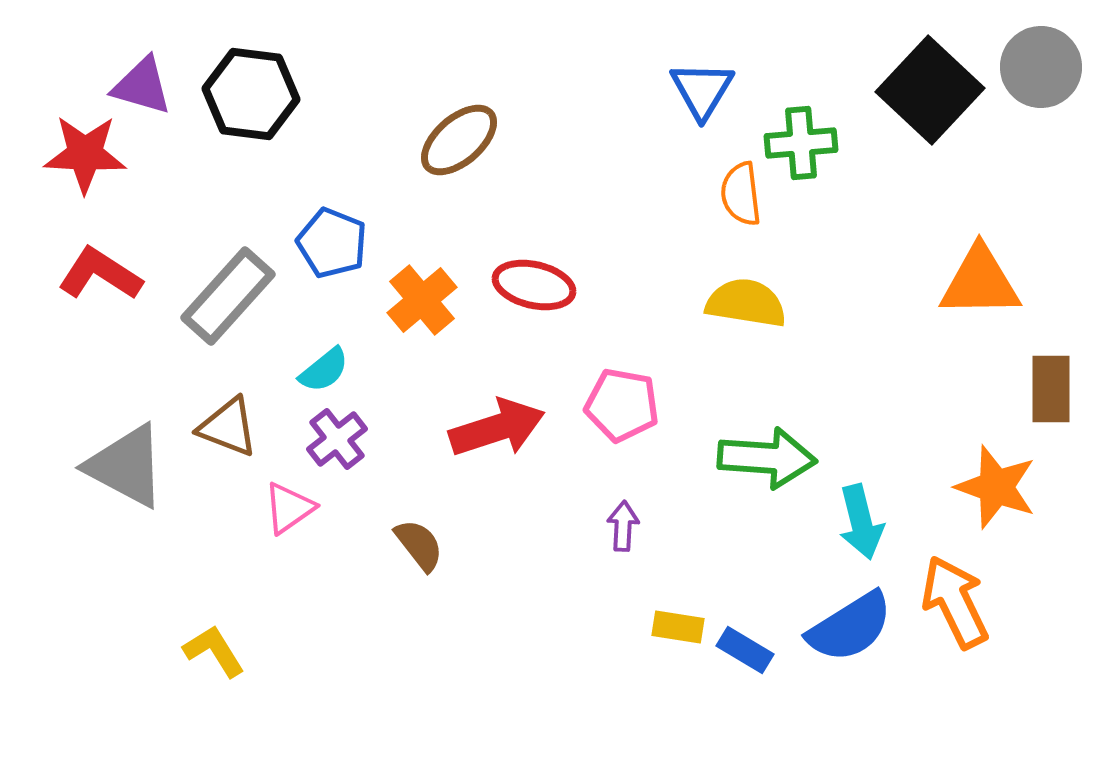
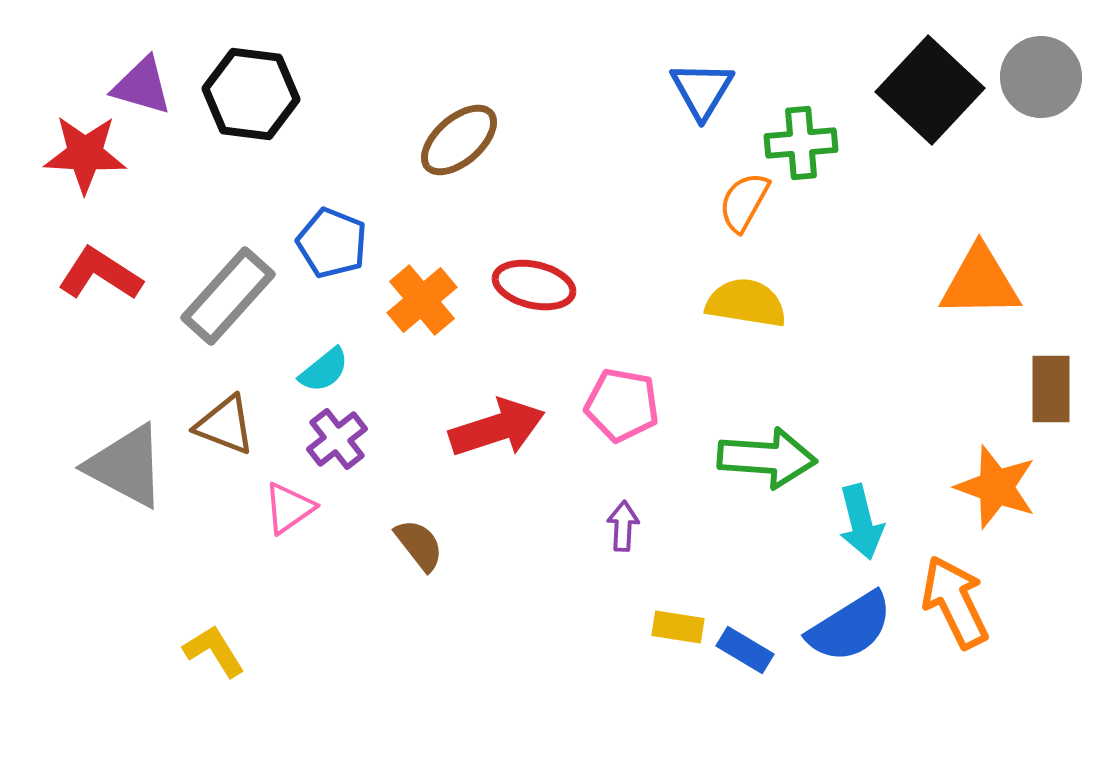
gray circle: moved 10 px down
orange semicircle: moved 3 px right, 8 px down; rotated 36 degrees clockwise
brown triangle: moved 3 px left, 2 px up
